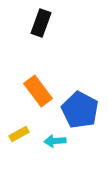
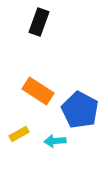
black rectangle: moved 2 px left, 1 px up
orange rectangle: rotated 20 degrees counterclockwise
